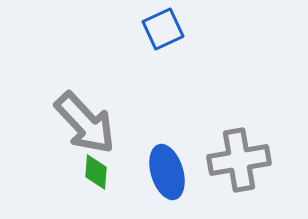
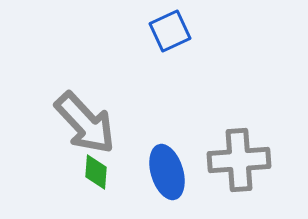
blue square: moved 7 px right, 2 px down
gray cross: rotated 6 degrees clockwise
